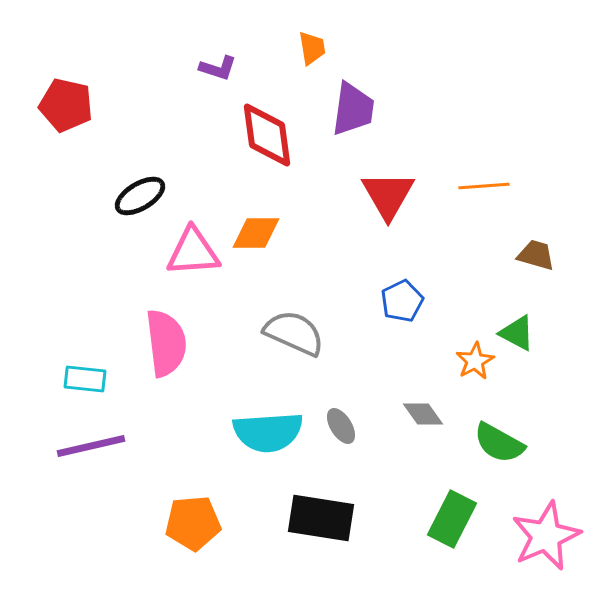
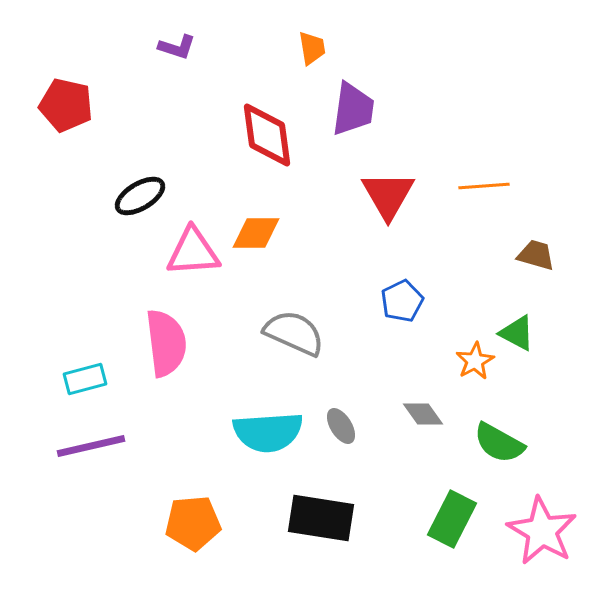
purple L-shape: moved 41 px left, 21 px up
cyan rectangle: rotated 21 degrees counterclockwise
pink star: moved 4 px left, 5 px up; rotated 18 degrees counterclockwise
